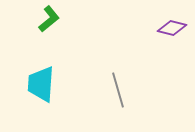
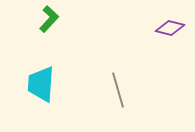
green L-shape: rotated 8 degrees counterclockwise
purple diamond: moved 2 px left
